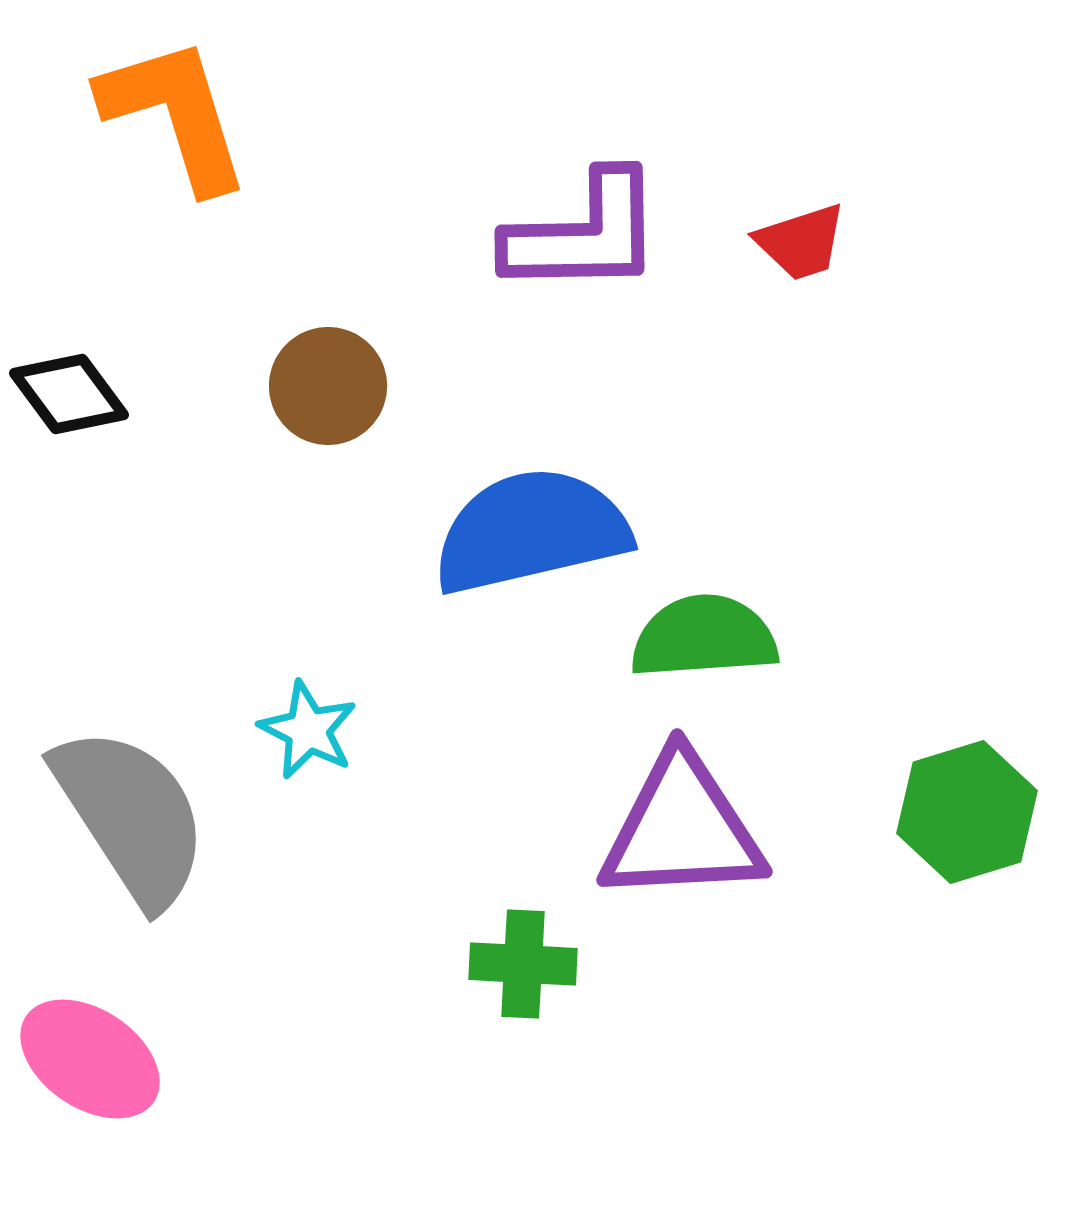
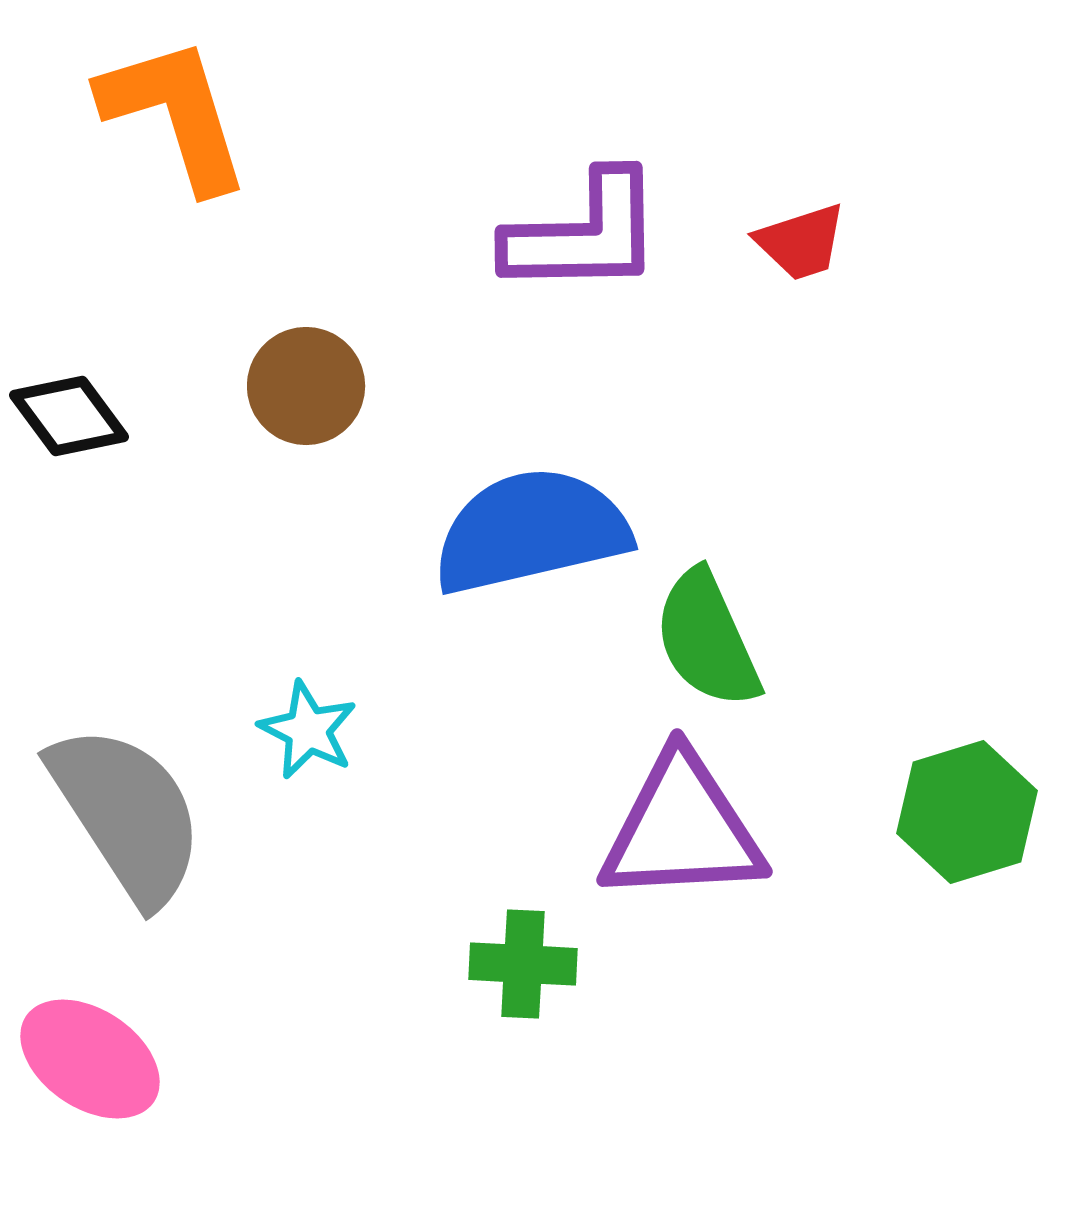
brown circle: moved 22 px left
black diamond: moved 22 px down
green semicircle: moved 3 px right, 2 px down; rotated 110 degrees counterclockwise
gray semicircle: moved 4 px left, 2 px up
